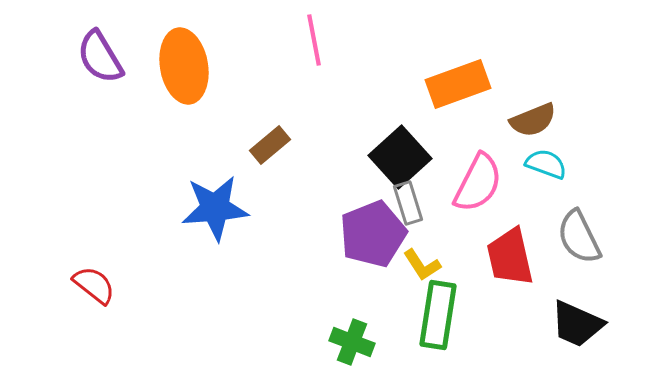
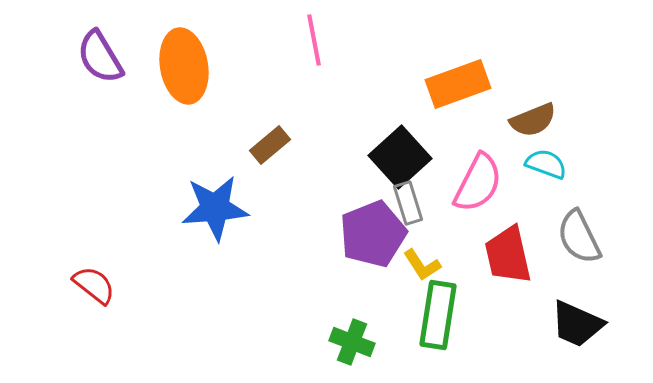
red trapezoid: moved 2 px left, 2 px up
